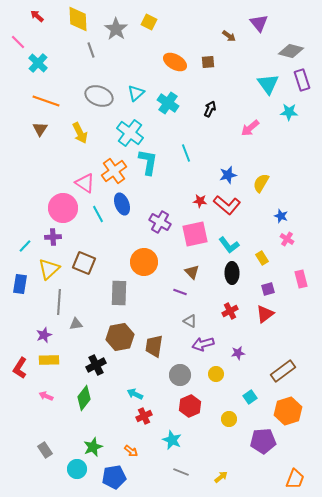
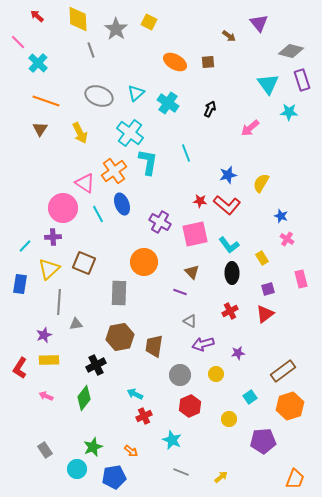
orange hexagon at (288, 411): moved 2 px right, 5 px up
